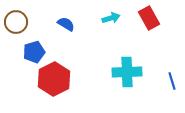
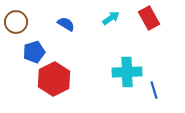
cyan arrow: rotated 18 degrees counterclockwise
blue line: moved 18 px left, 9 px down
